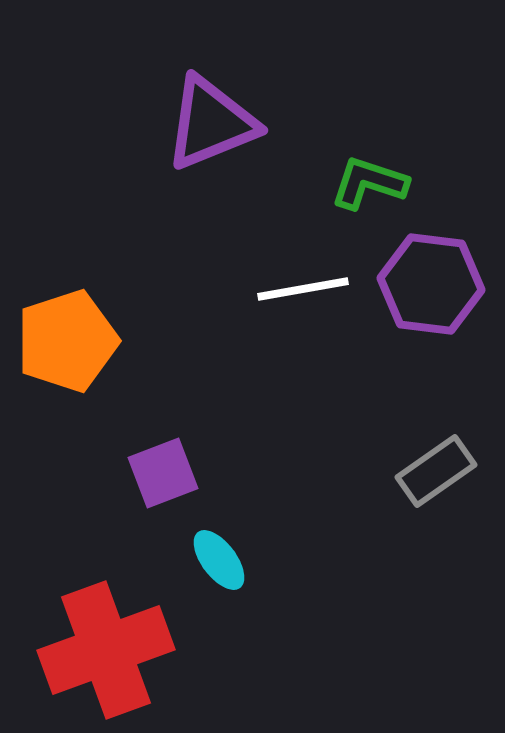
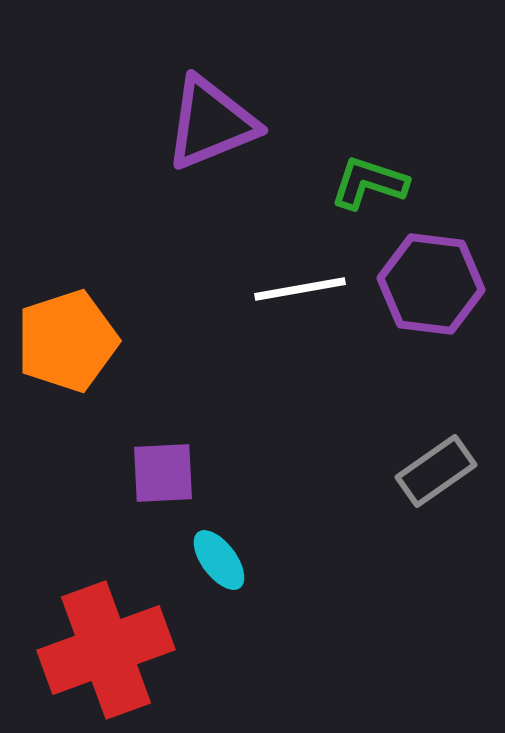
white line: moved 3 px left
purple square: rotated 18 degrees clockwise
